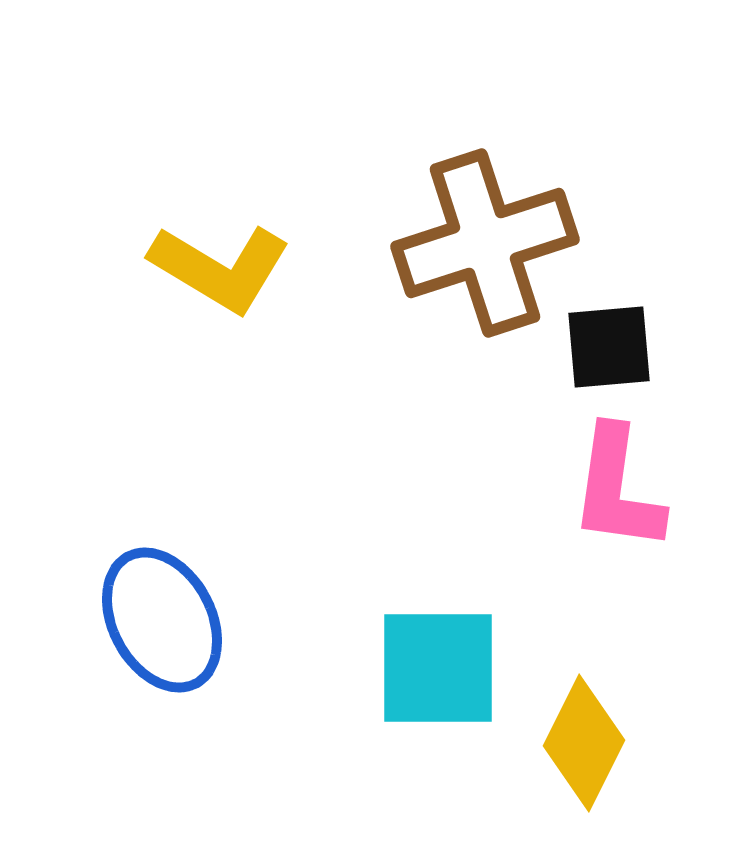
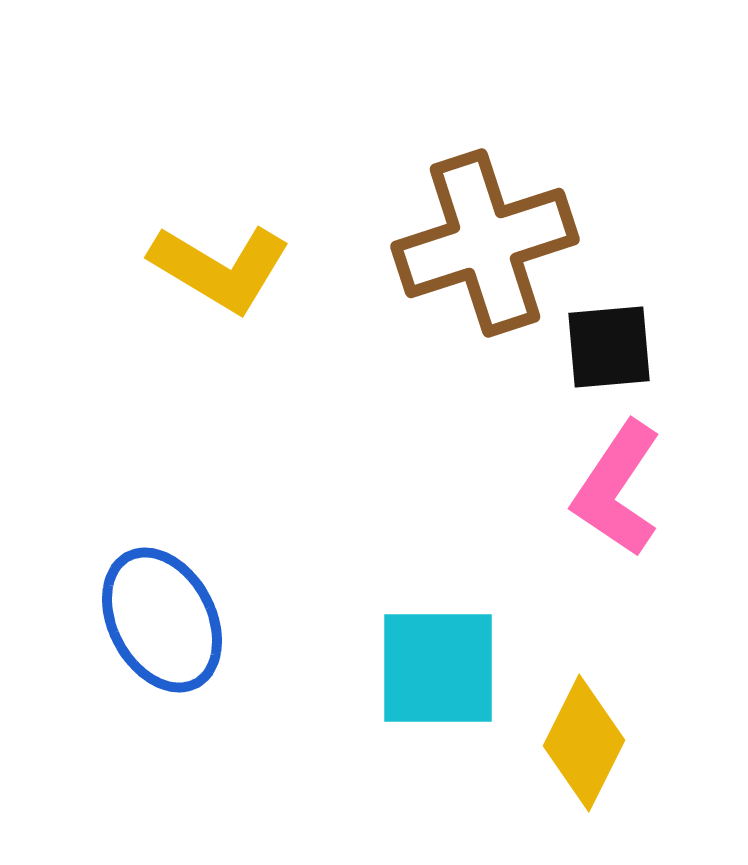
pink L-shape: rotated 26 degrees clockwise
